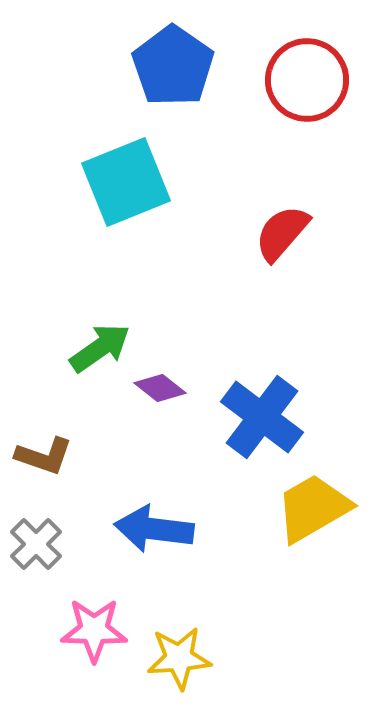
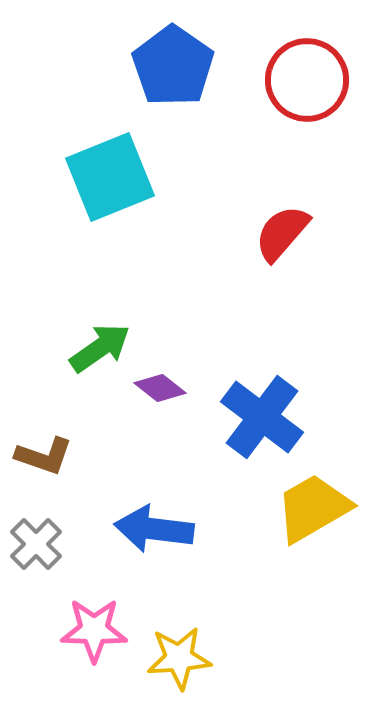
cyan square: moved 16 px left, 5 px up
